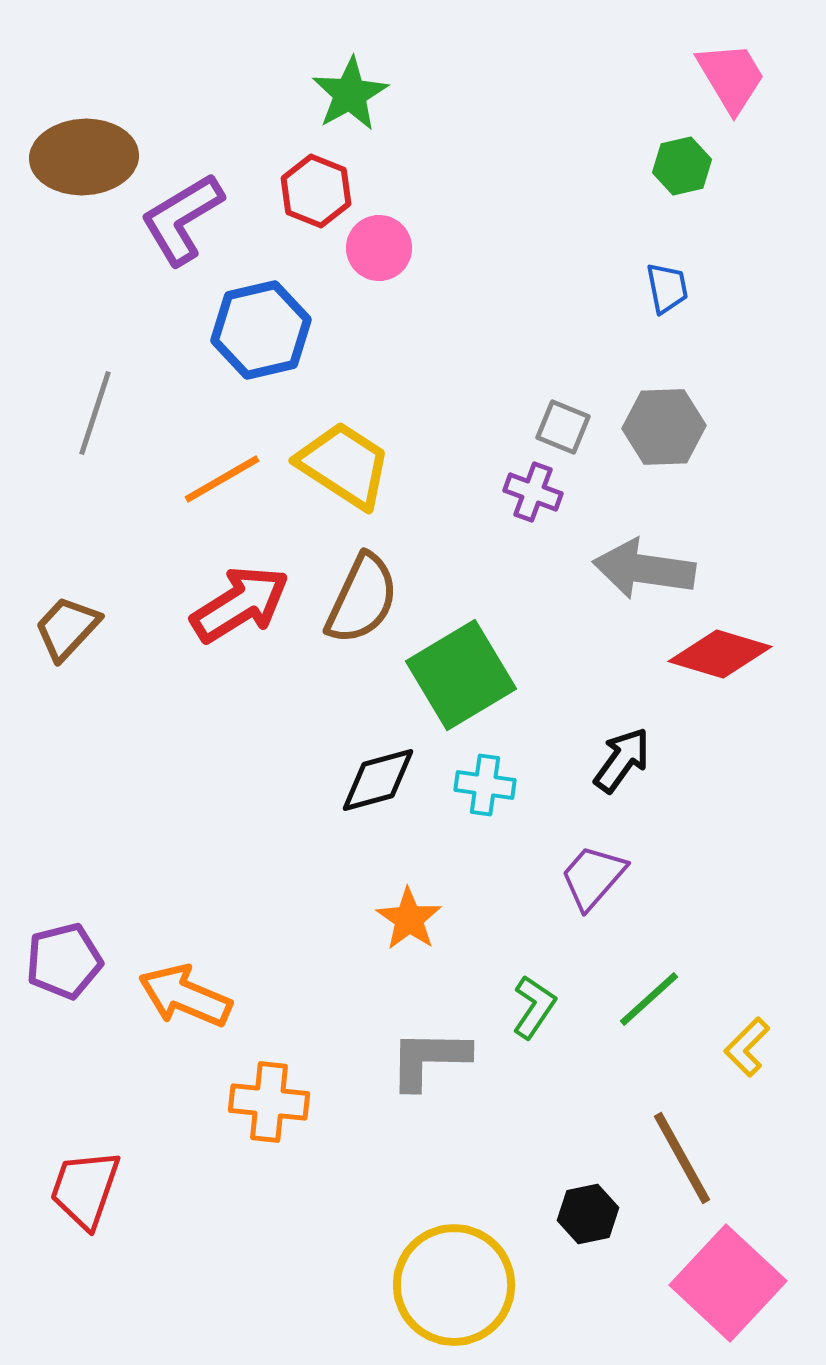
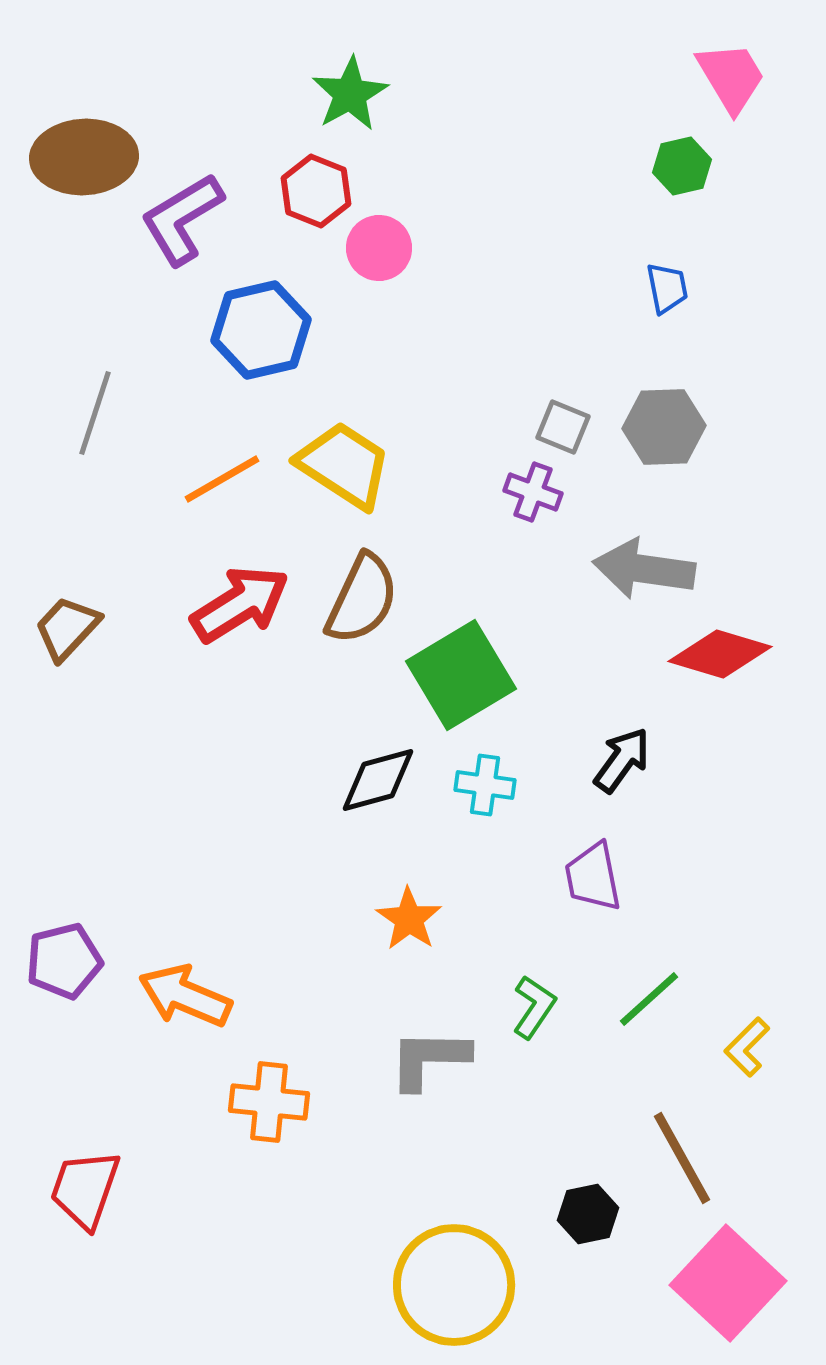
purple trapezoid: rotated 52 degrees counterclockwise
